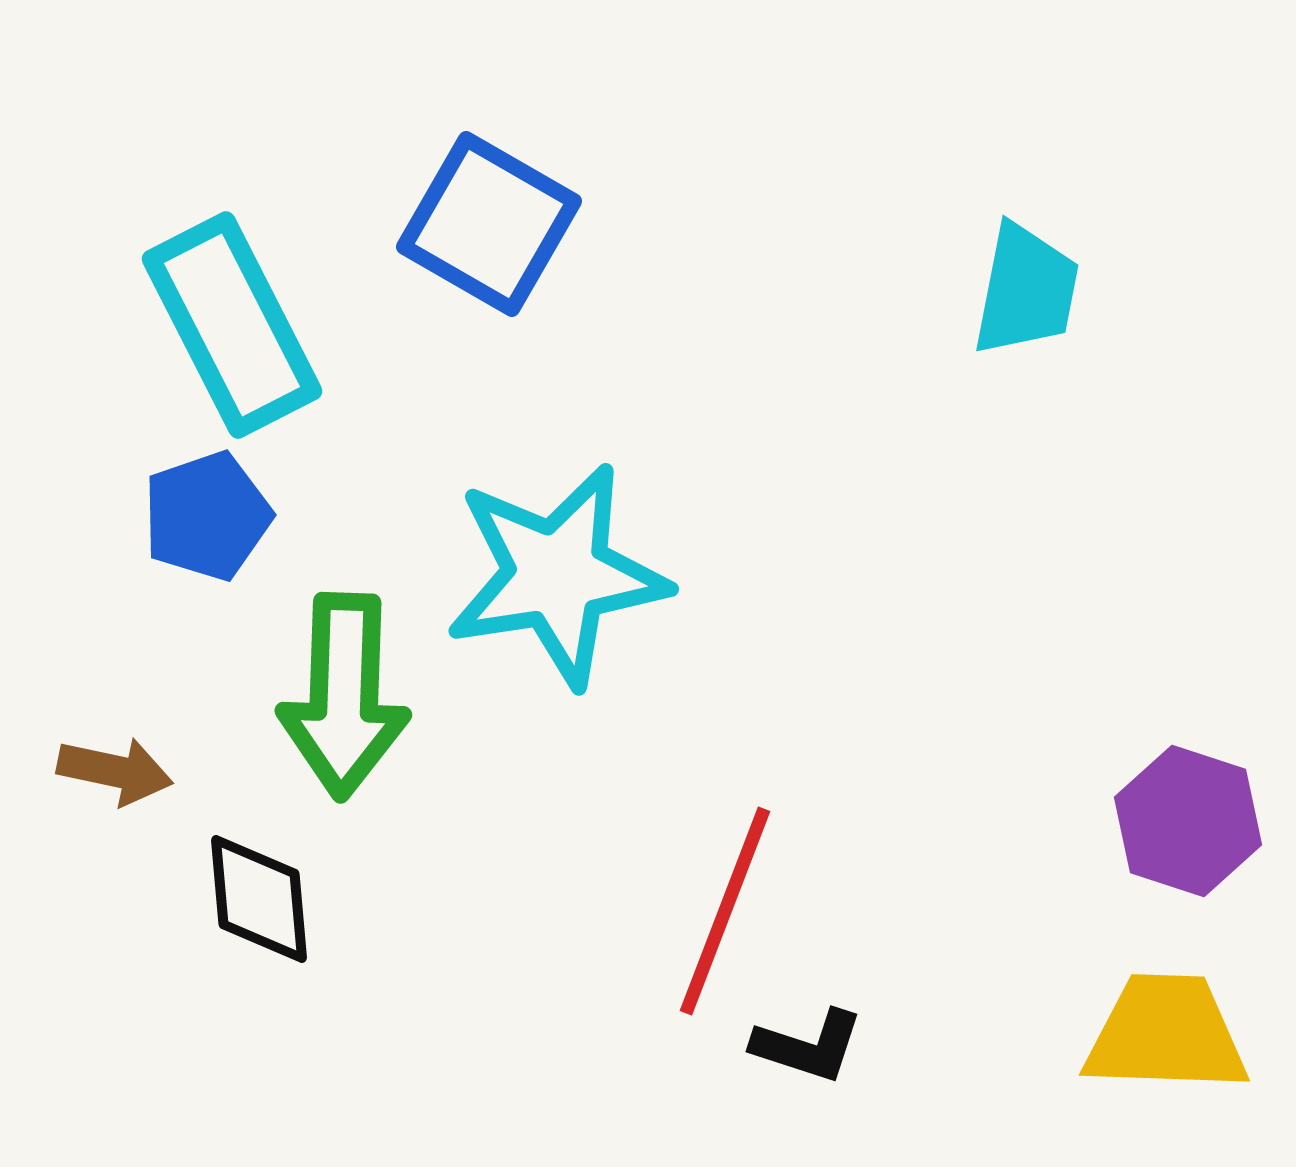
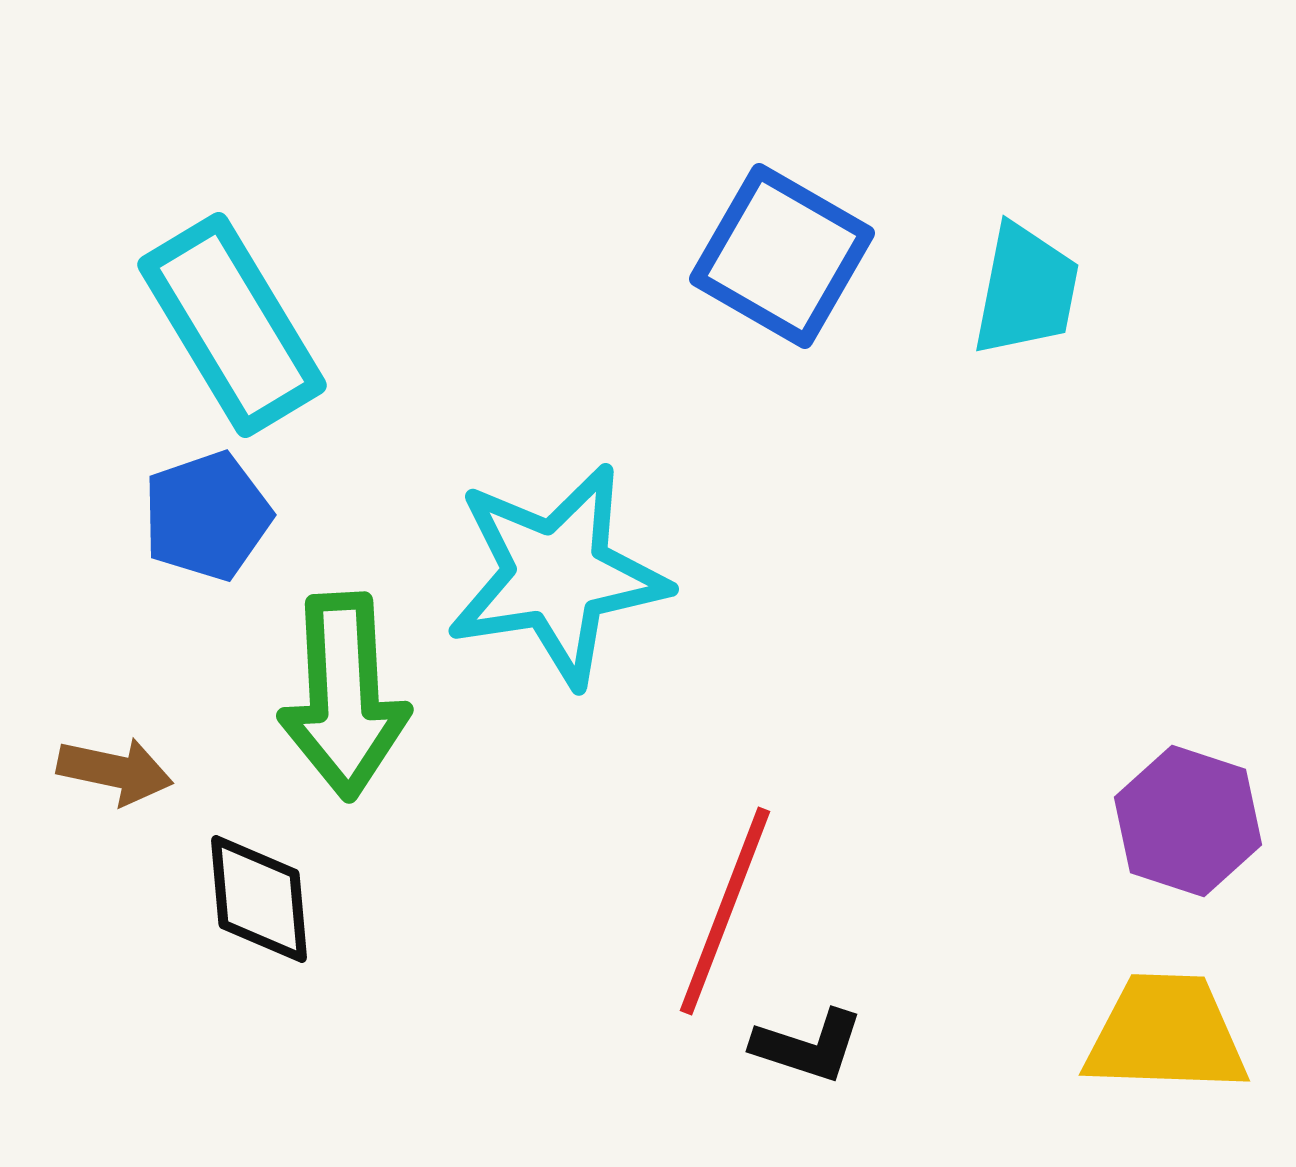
blue square: moved 293 px right, 32 px down
cyan rectangle: rotated 4 degrees counterclockwise
green arrow: rotated 5 degrees counterclockwise
